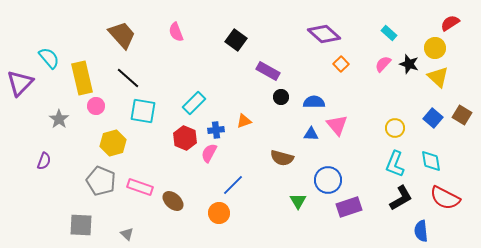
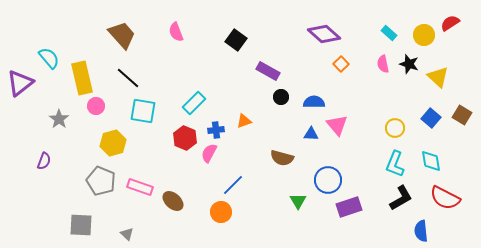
yellow circle at (435, 48): moved 11 px left, 13 px up
pink semicircle at (383, 64): rotated 54 degrees counterclockwise
purple triangle at (20, 83): rotated 8 degrees clockwise
blue square at (433, 118): moved 2 px left
orange circle at (219, 213): moved 2 px right, 1 px up
